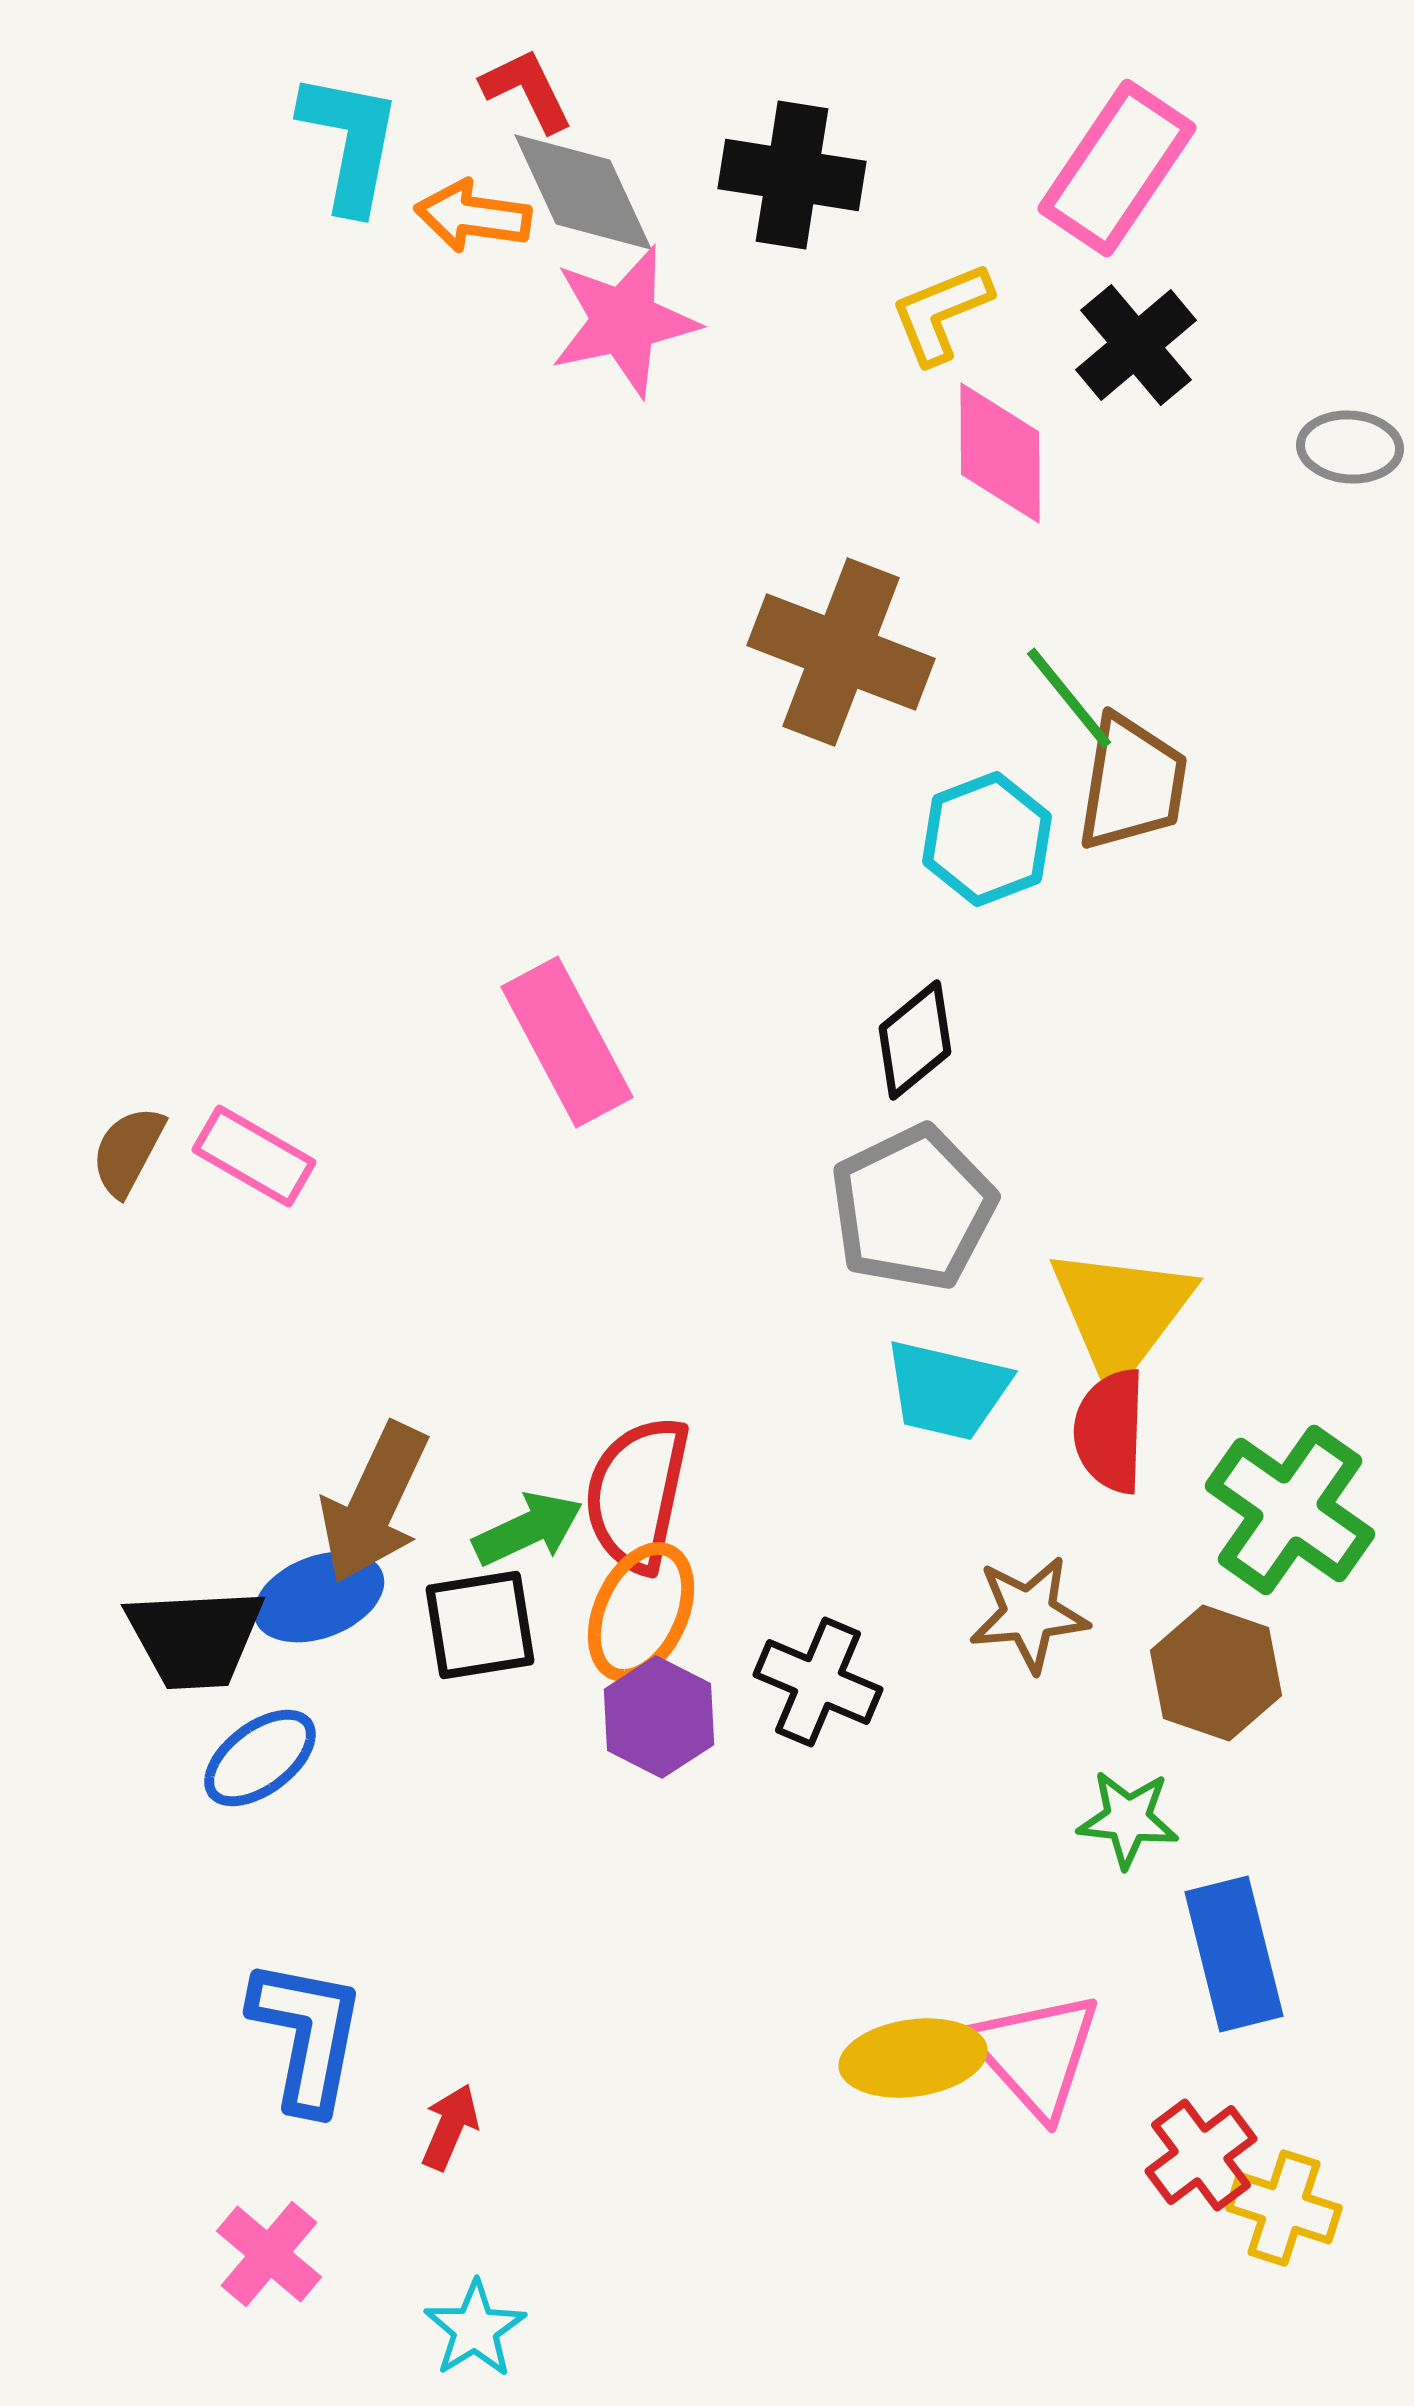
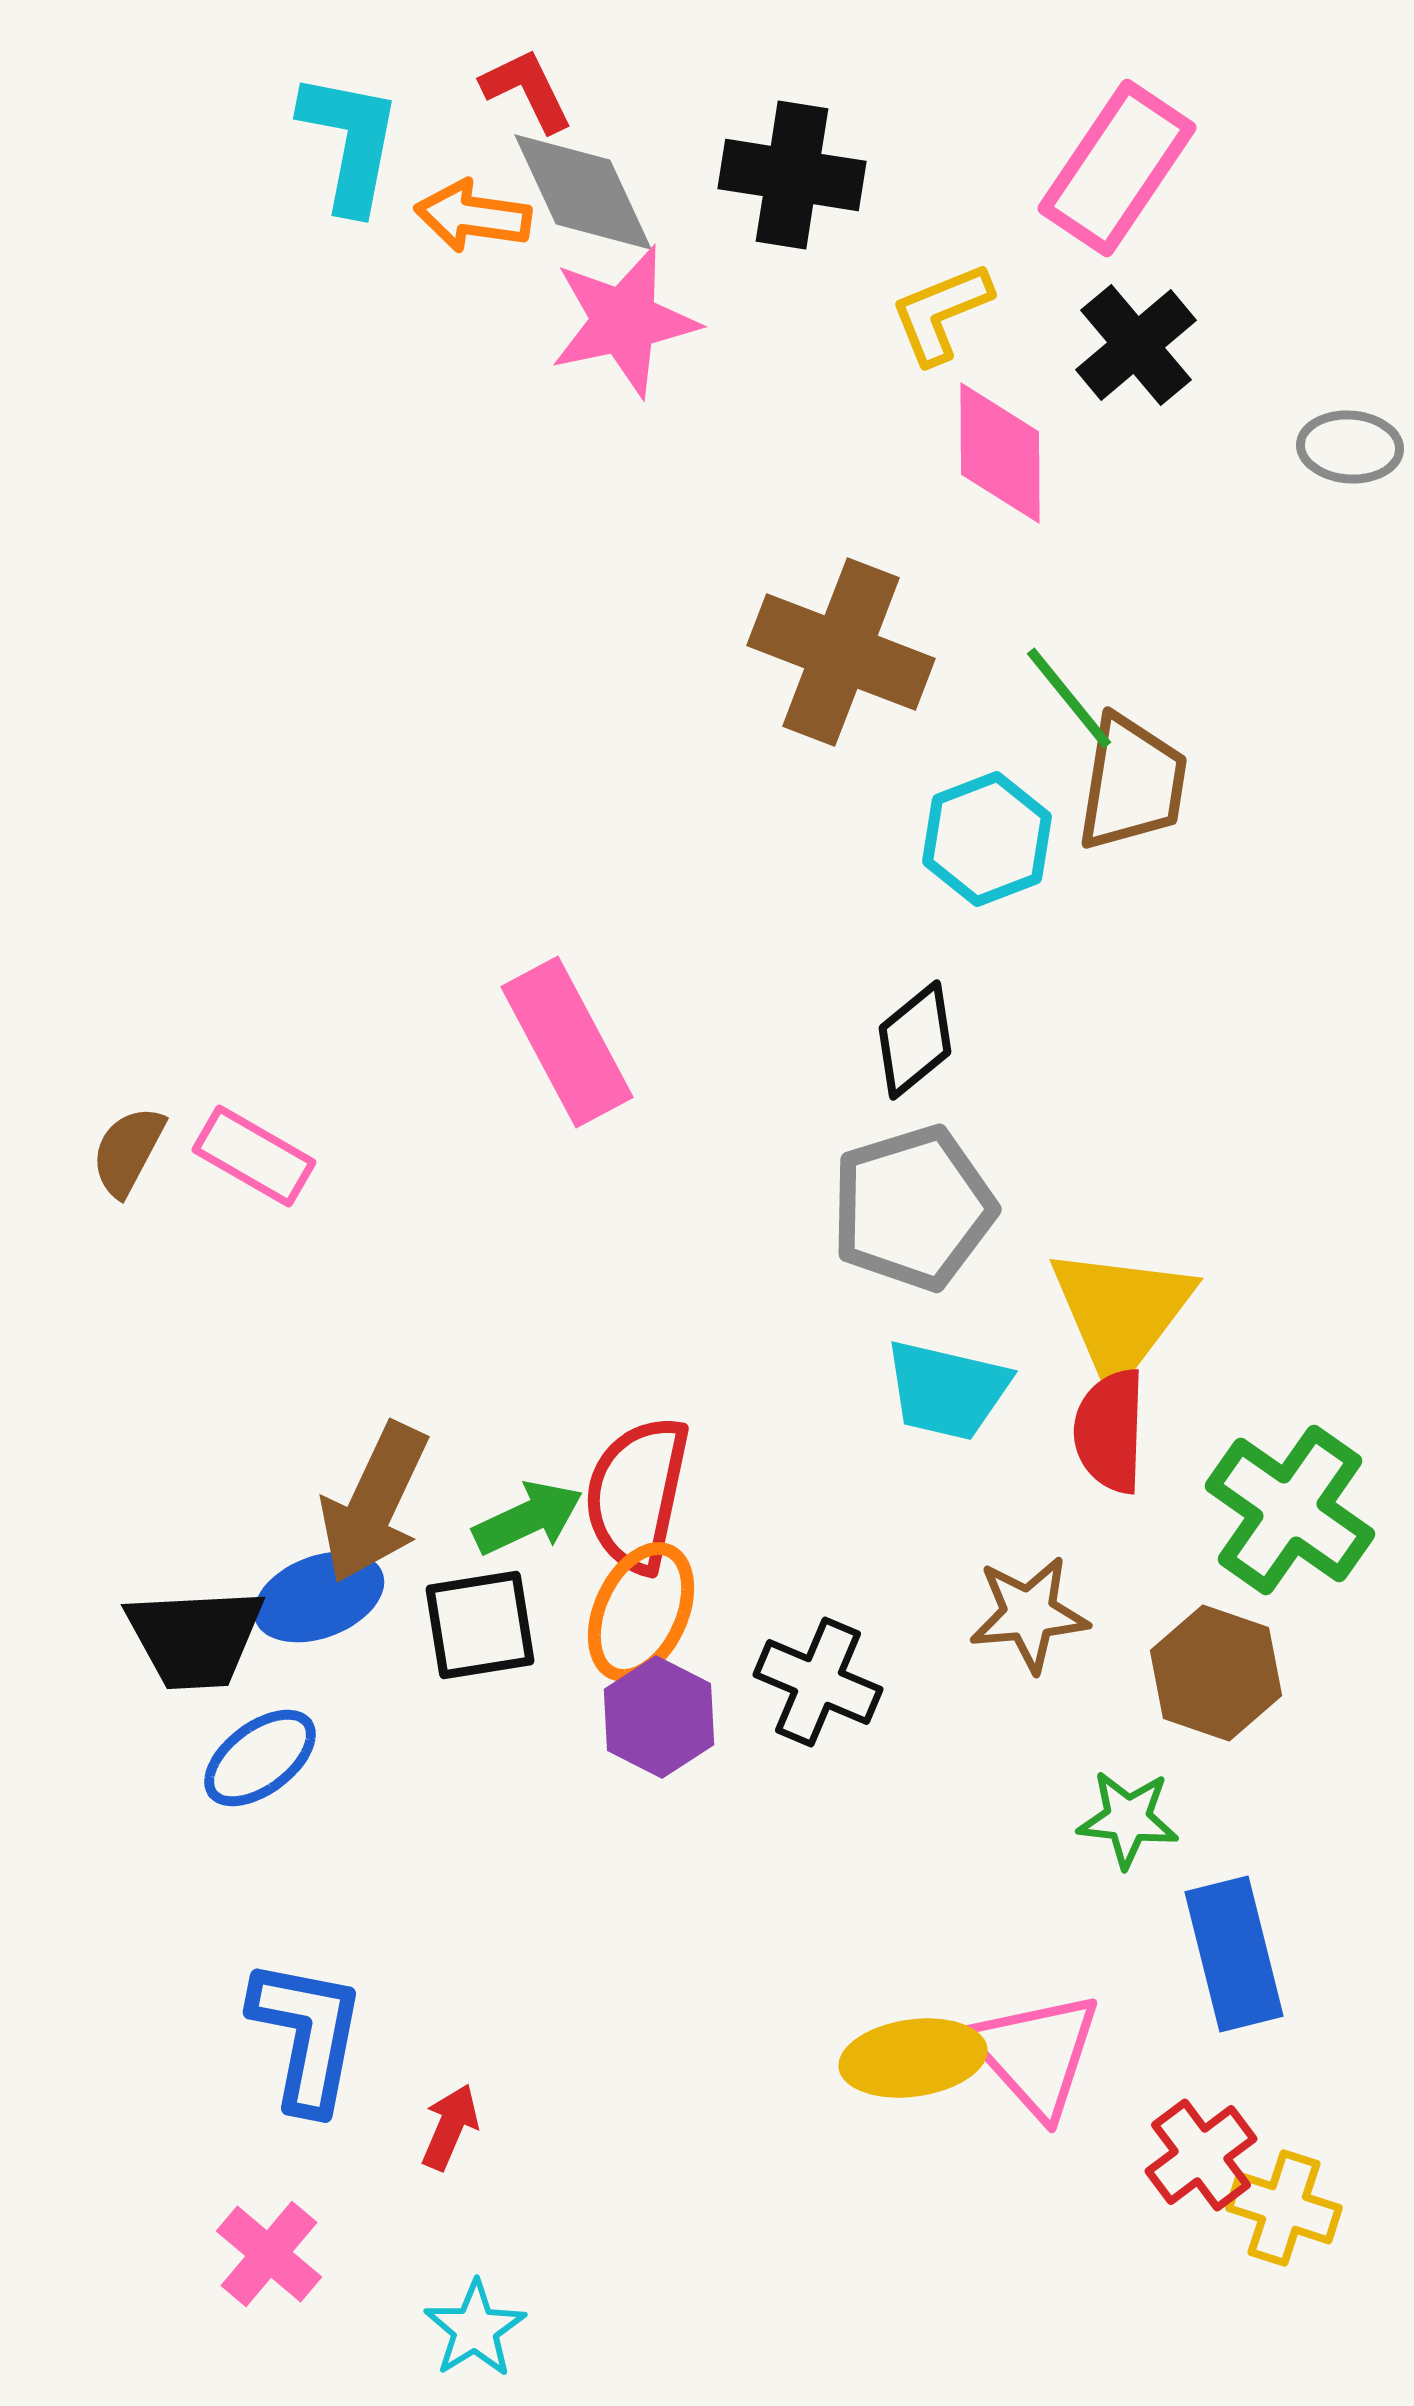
gray pentagon at (913, 1208): rotated 9 degrees clockwise
green arrow at (528, 1529): moved 11 px up
